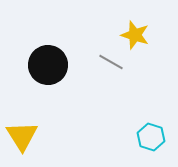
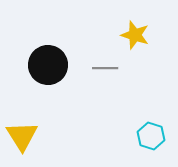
gray line: moved 6 px left, 6 px down; rotated 30 degrees counterclockwise
cyan hexagon: moved 1 px up
